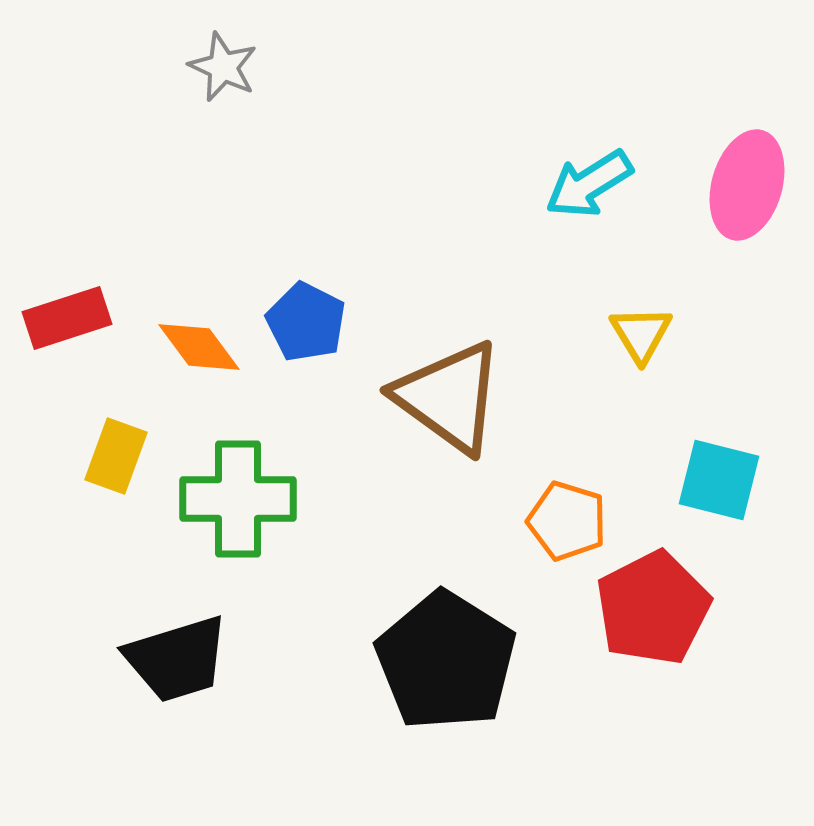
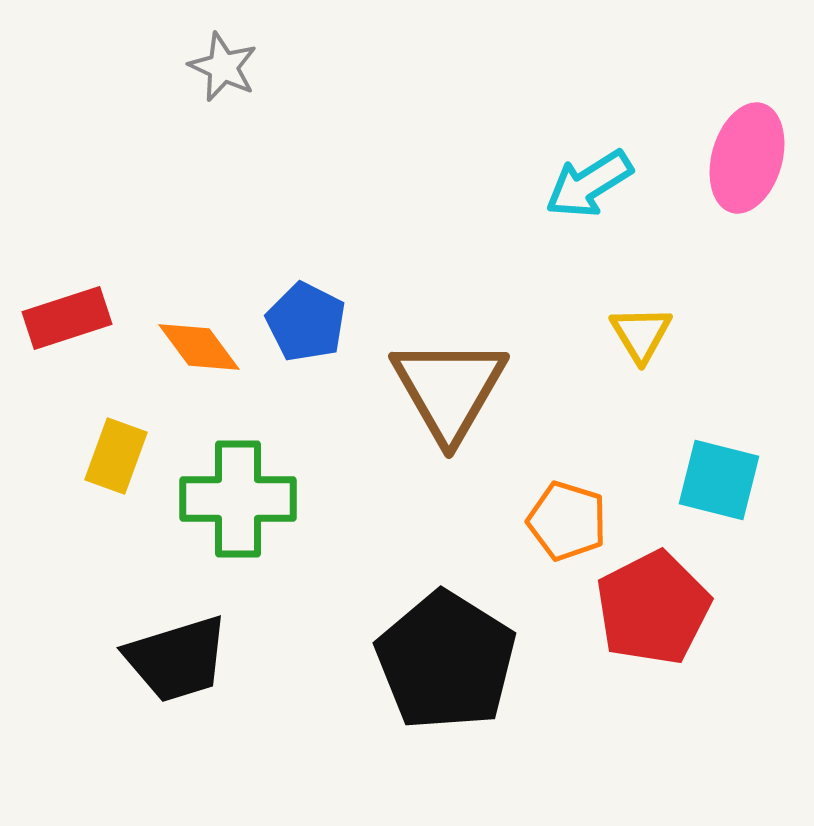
pink ellipse: moved 27 px up
brown triangle: moved 8 px up; rotated 24 degrees clockwise
